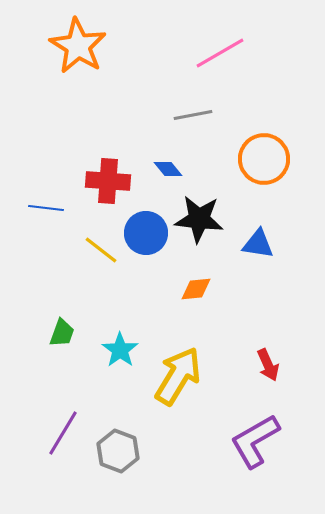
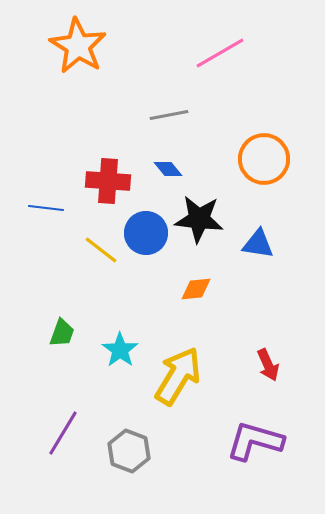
gray line: moved 24 px left
purple L-shape: rotated 46 degrees clockwise
gray hexagon: moved 11 px right
